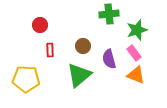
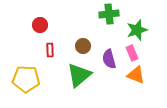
pink rectangle: moved 2 px left; rotated 14 degrees clockwise
